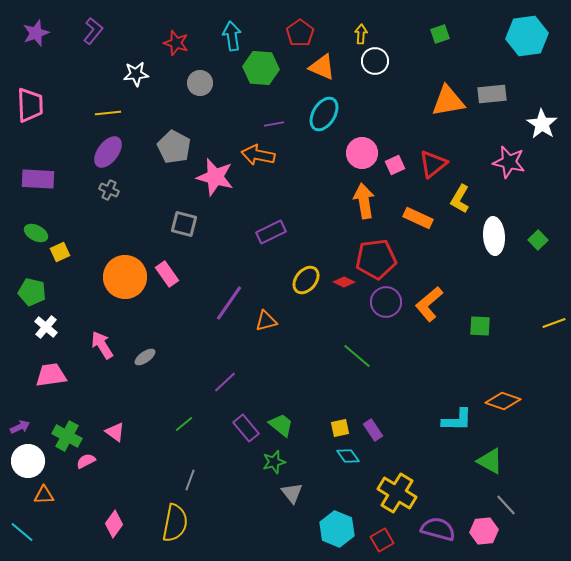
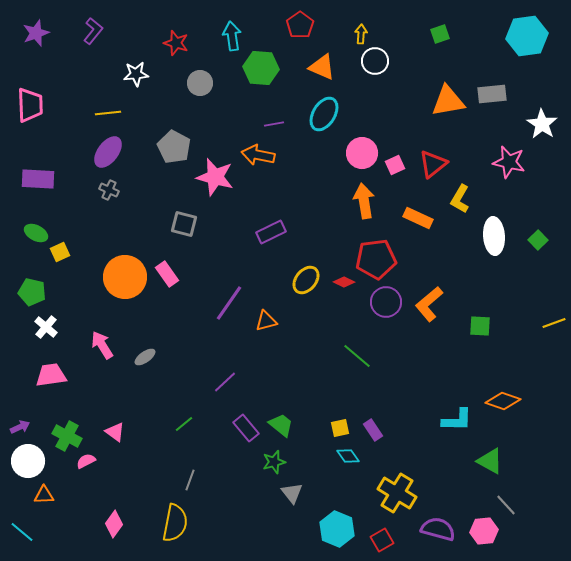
red pentagon at (300, 33): moved 8 px up
